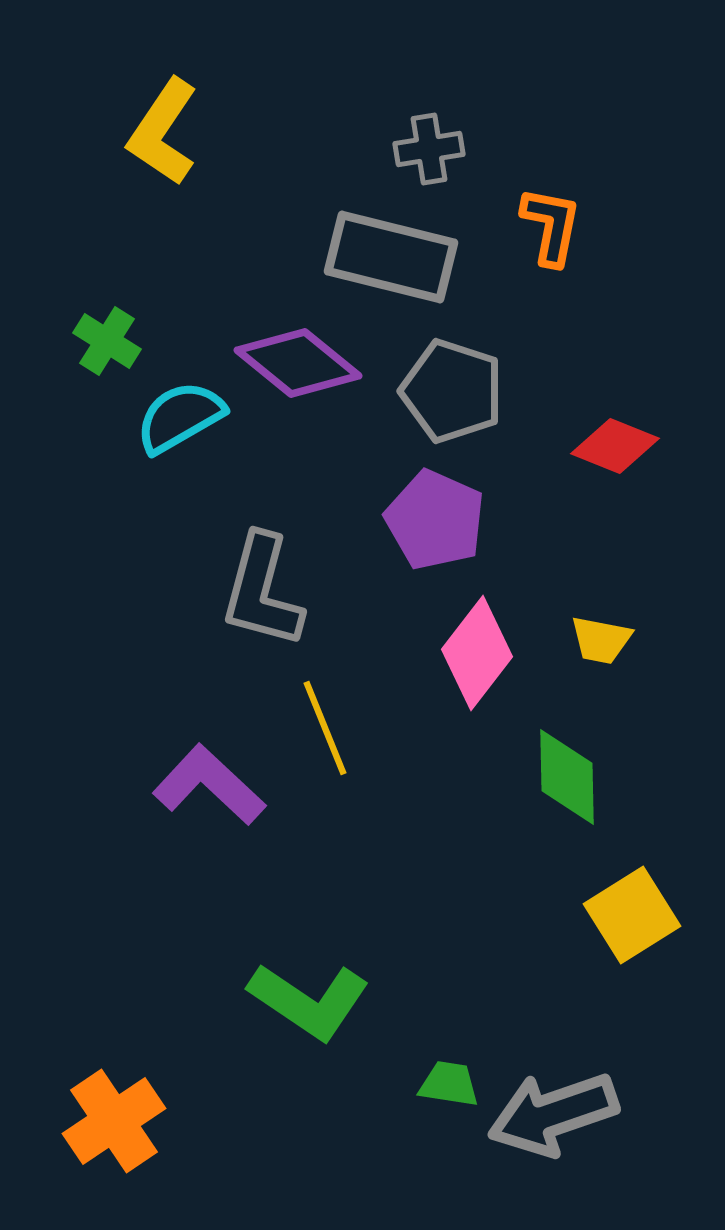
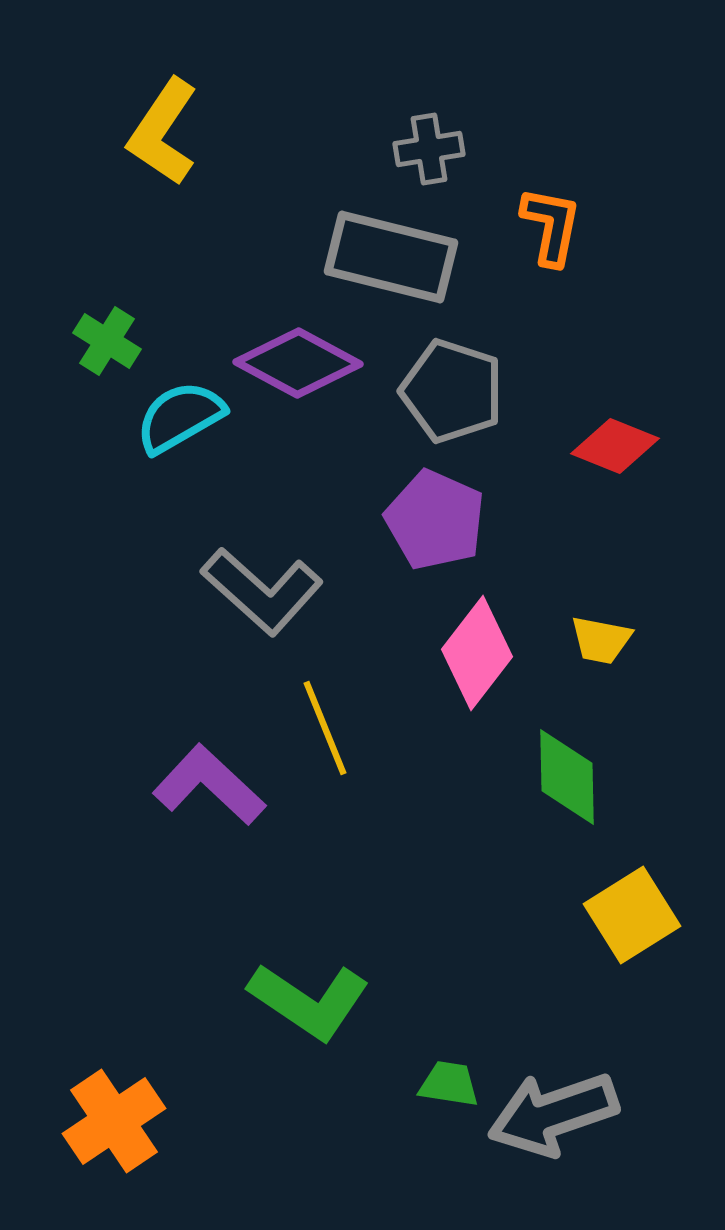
purple diamond: rotated 11 degrees counterclockwise
gray L-shape: rotated 63 degrees counterclockwise
